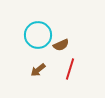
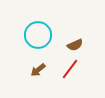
brown semicircle: moved 14 px right
red line: rotated 20 degrees clockwise
